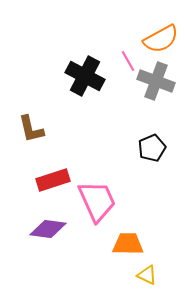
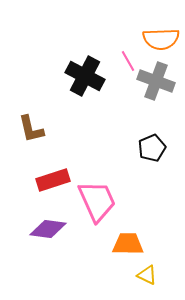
orange semicircle: rotated 27 degrees clockwise
